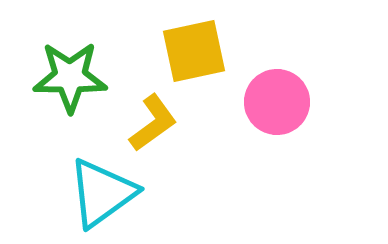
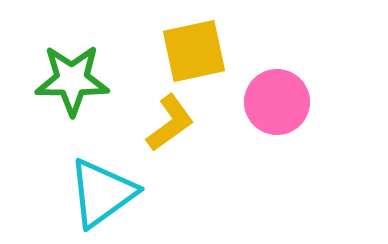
green star: moved 2 px right, 3 px down
yellow L-shape: moved 17 px right
